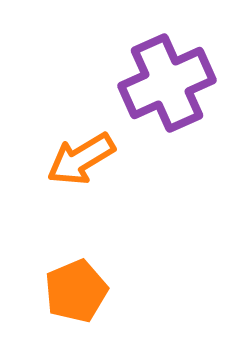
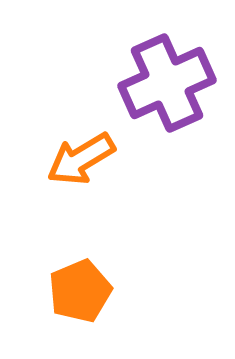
orange pentagon: moved 4 px right
